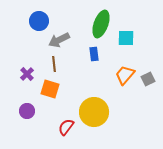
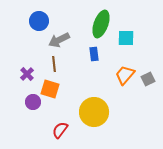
purple circle: moved 6 px right, 9 px up
red semicircle: moved 6 px left, 3 px down
